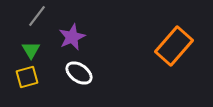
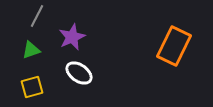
gray line: rotated 10 degrees counterclockwise
orange rectangle: rotated 15 degrees counterclockwise
green triangle: rotated 42 degrees clockwise
yellow square: moved 5 px right, 10 px down
